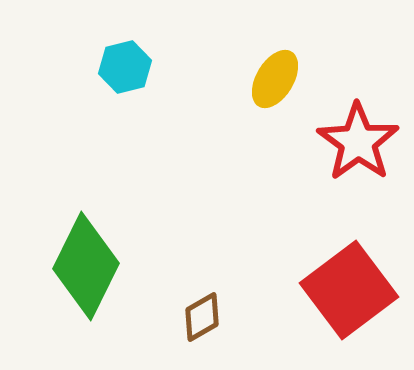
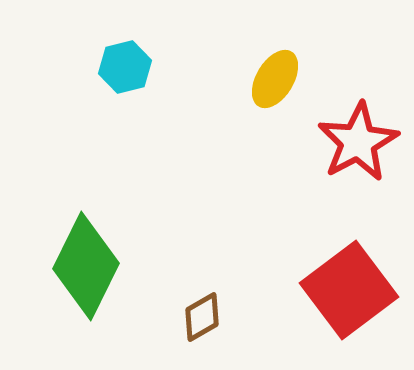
red star: rotated 8 degrees clockwise
